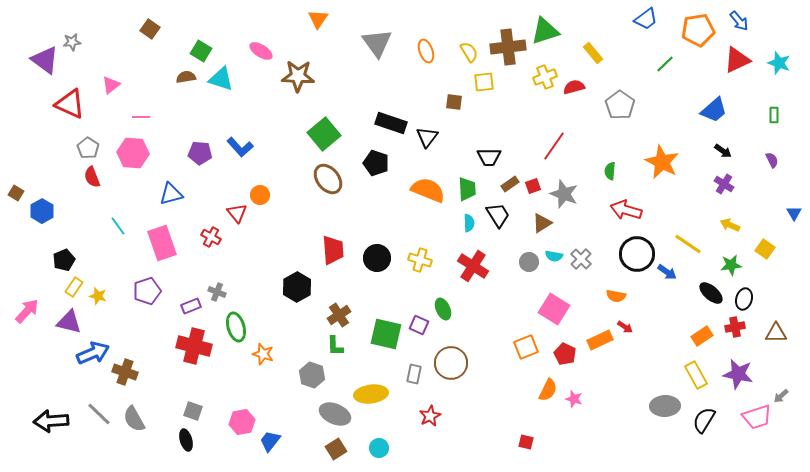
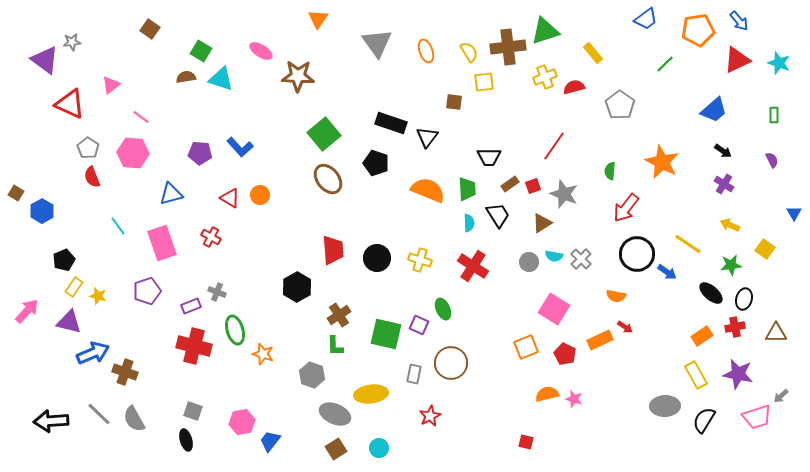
pink line at (141, 117): rotated 36 degrees clockwise
red arrow at (626, 210): moved 2 px up; rotated 68 degrees counterclockwise
red triangle at (237, 213): moved 7 px left, 15 px up; rotated 20 degrees counterclockwise
green ellipse at (236, 327): moved 1 px left, 3 px down
orange semicircle at (548, 390): moved 1 px left, 4 px down; rotated 130 degrees counterclockwise
